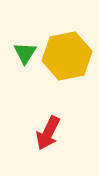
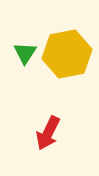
yellow hexagon: moved 2 px up
